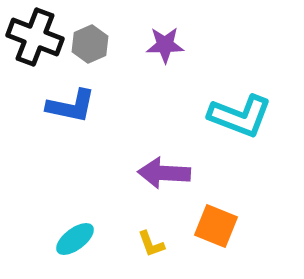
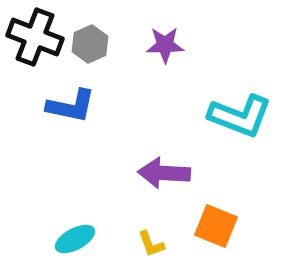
cyan ellipse: rotated 9 degrees clockwise
